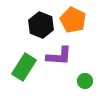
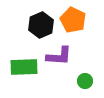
black hexagon: rotated 15 degrees clockwise
green rectangle: rotated 56 degrees clockwise
